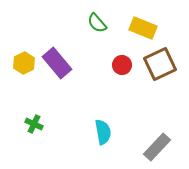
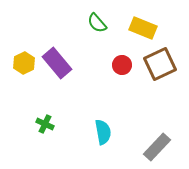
green cross: moved 11 px right
